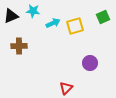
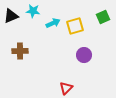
brown cross: moved 1 px right, 5 px down
purple circle: moved 6 px left, 8 px up
